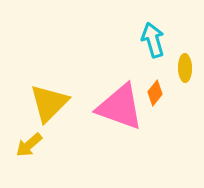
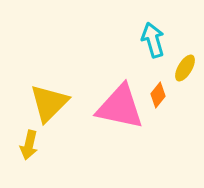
yellow ellipse: rotated 32 degrees clockwise
orange diamond: moved 3 px right, 2 px down
pink triangle: rotated 8 degrees counterclockwise
yellow arrow: rotated 36 degrees counterclockwise
